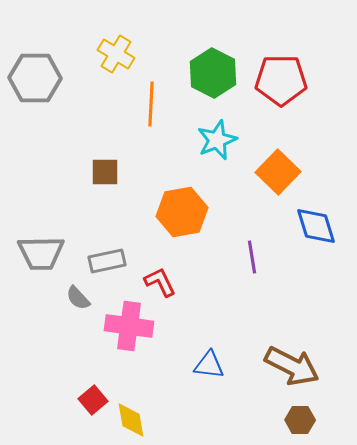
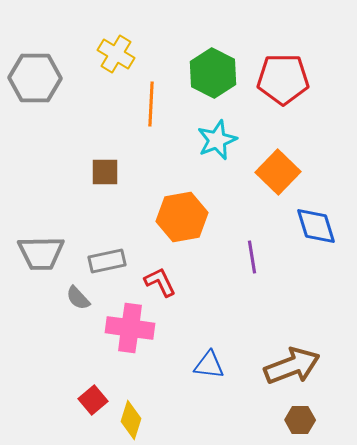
red pentagon: moved 2 px right, 1 px up
orange hexagon: moved 5 px down
pink cross: moved 1 px right, 2 px down
brown arrow: rotated 48 degrees counterclockwise
yellow diamond: rotated 27 degrees clockwise
